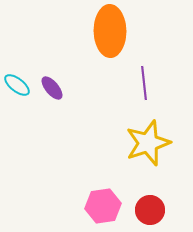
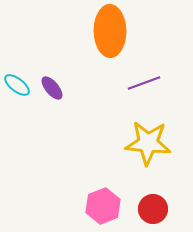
purple line: rotated 76 degrees clockwise
yellow star: rotated 24 degrees clockwise
pink hexagon: rotated 12 degrees counterclockwise
red circle: moved 3 px right, 1 px up
